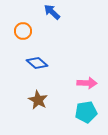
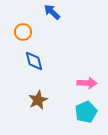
orange circle: moved 1 px down
blue diamond: moved 3 px left, 2 px up; rotated 35 degrees clockwise
brown star: rotated 18 degrees clockwise
cyan pentagon: rotated 15 degrees counterclockwise
